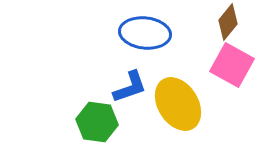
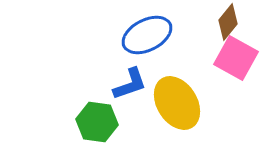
blue ellipse: moved 2 px right, 2 px down; rotated 33 degrees counterclockwise
pink square: moved 4 px right, 7 px up
blue L-shape: moved 3 px up
yellow ellipse: moved 1 px left, 1 px up
